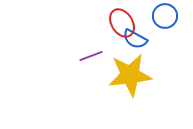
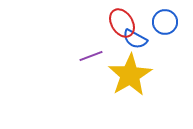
blue circle: moved 6 px down
yellow star: rotated 24 degrees counterclockwise
